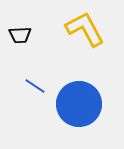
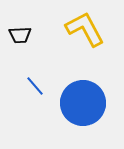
blue line: rotated 15 degrees clockwise
blue circle: moved 4 px right, 1 px up
